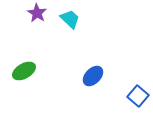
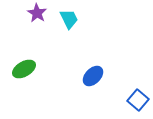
cyan trapezoid: moved 1 px left; rotated 20 degrees clockwise
green ellipse: moved 2 px up
blue square: moved 4 px down
